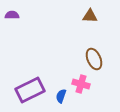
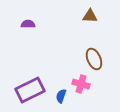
purple semicircle: moved 16 px right, 9 px down
